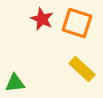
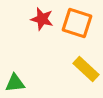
red star: rotated 10 degrees counterclockwise
yellow rectangle: moved 4 px right
